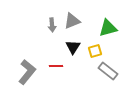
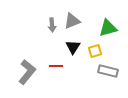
gray rectangle: rotated 24 degrees counterclockwise
